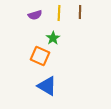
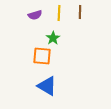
orange square: moved 2 px right; rotated 18 degrees counterclockwise
